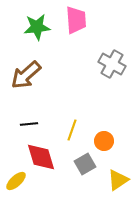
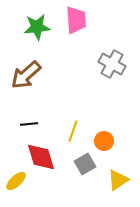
yellow line: moved 1 px right, 1 px down
